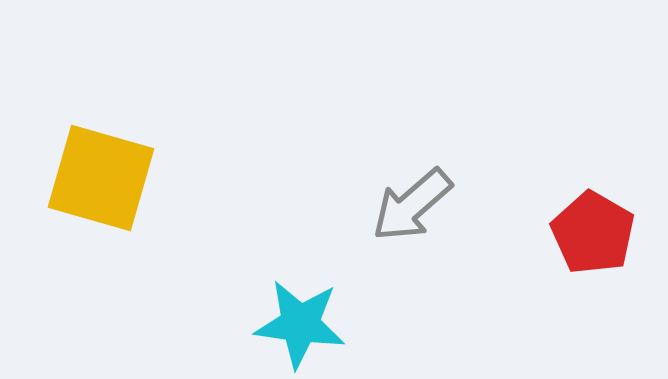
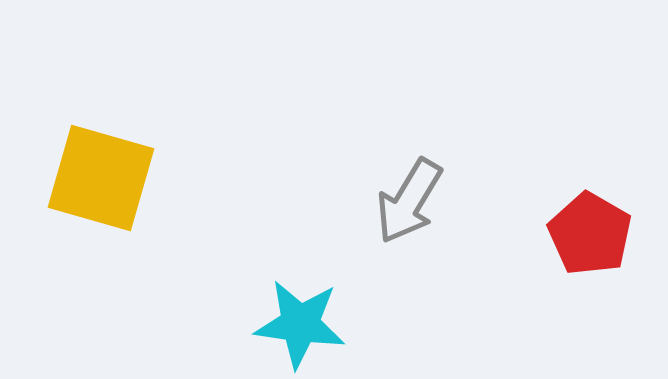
gray arrow: moved 3 px left, 4 px up; rotated 18 degrees counterclockwise
red pentagon: moved 3 px left, 1 px down
